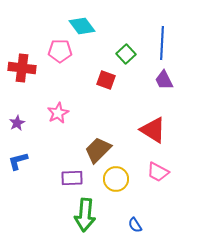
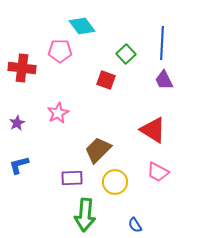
blue L-shape: moved 1 px right, 4 px down
yellow circle: moved 1 px left, 3 px down
